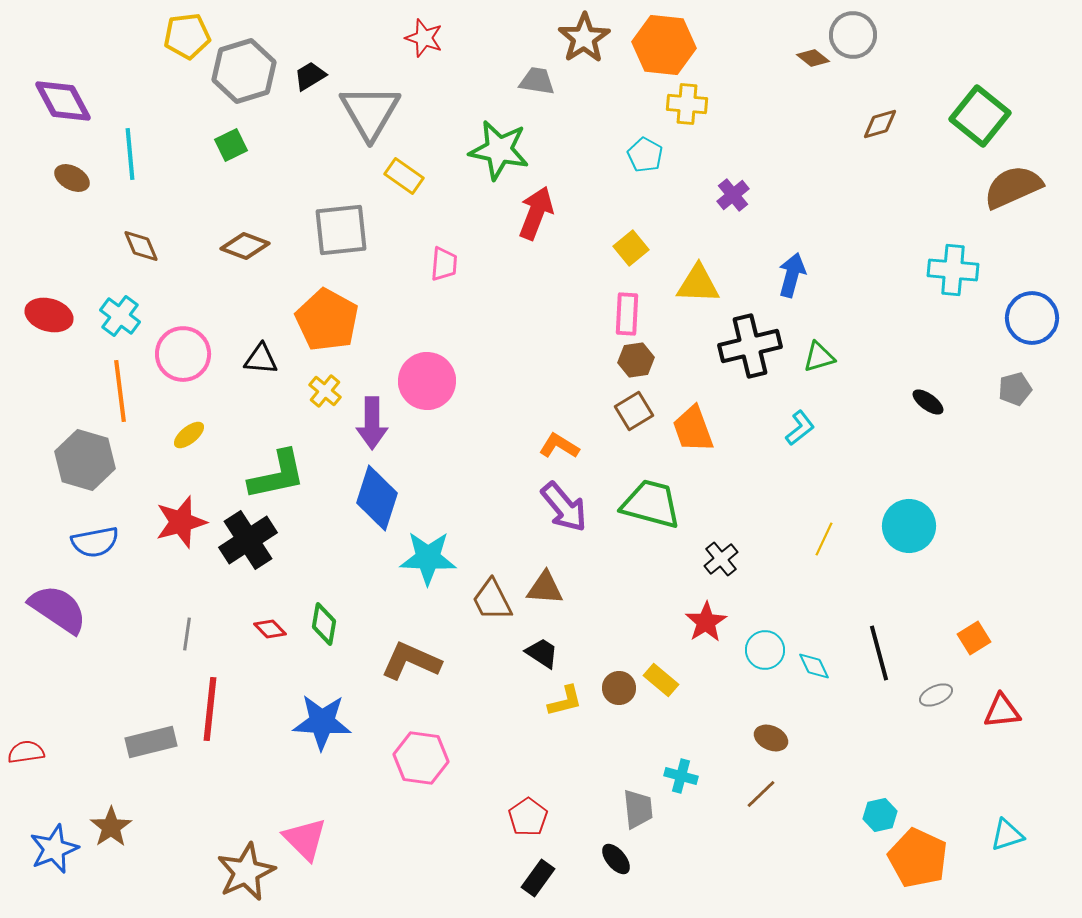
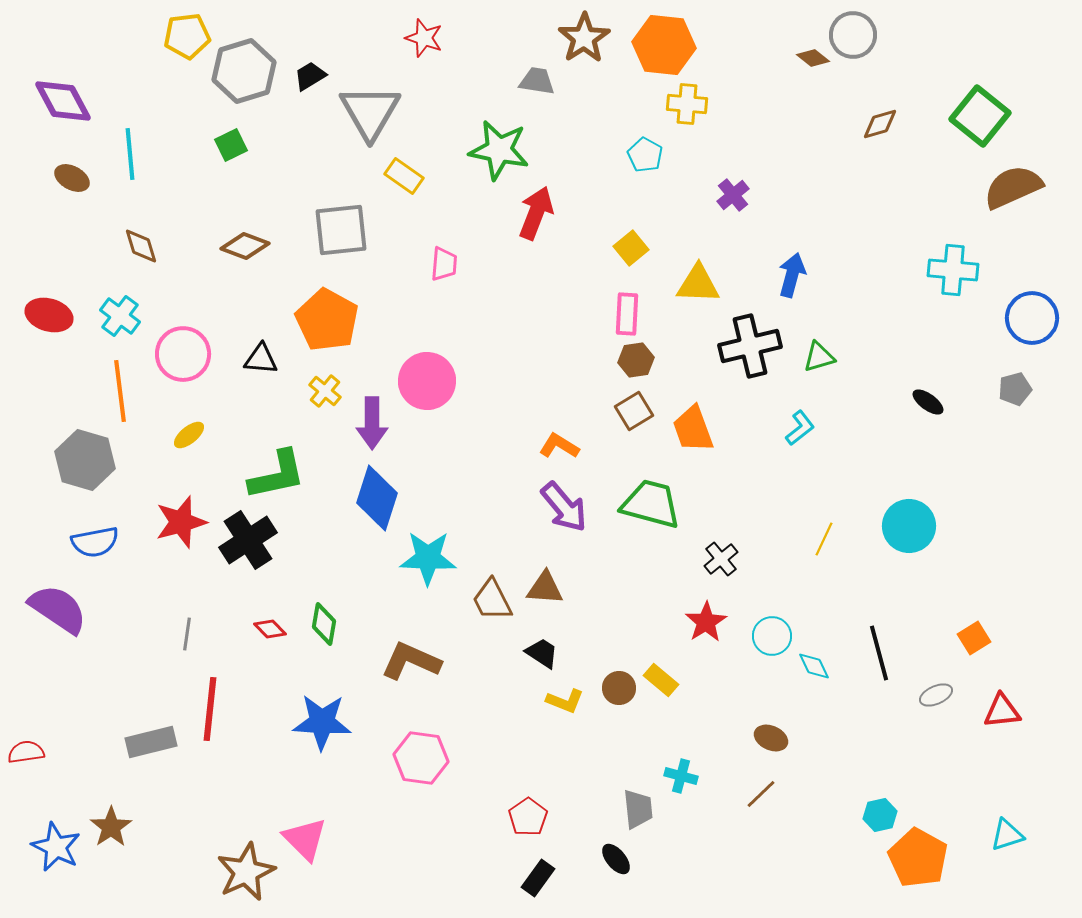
brown diamond at (141, 246): rotated 6 degrees clockwise
cyan circle at (765, 650): moved 7 px right, 14 px up
yellow L-shape at (565, 701): rotated 36 degrees clockwise
blue star at (54, 849): moved 2 px right, 2 px up; rotated 24 degrees counterclockwise
orange pentagon at (918, 858): rotated 4 degrees clockwise
